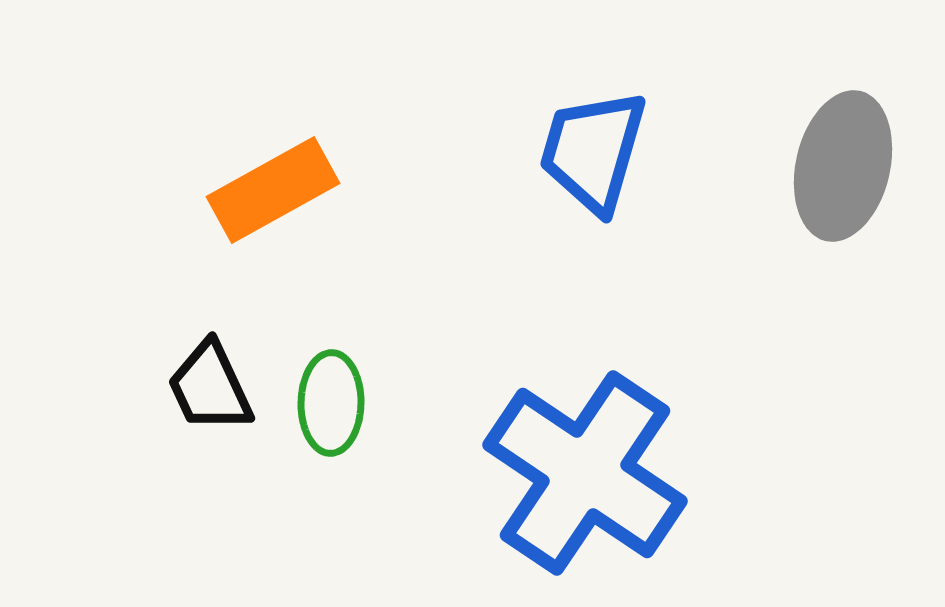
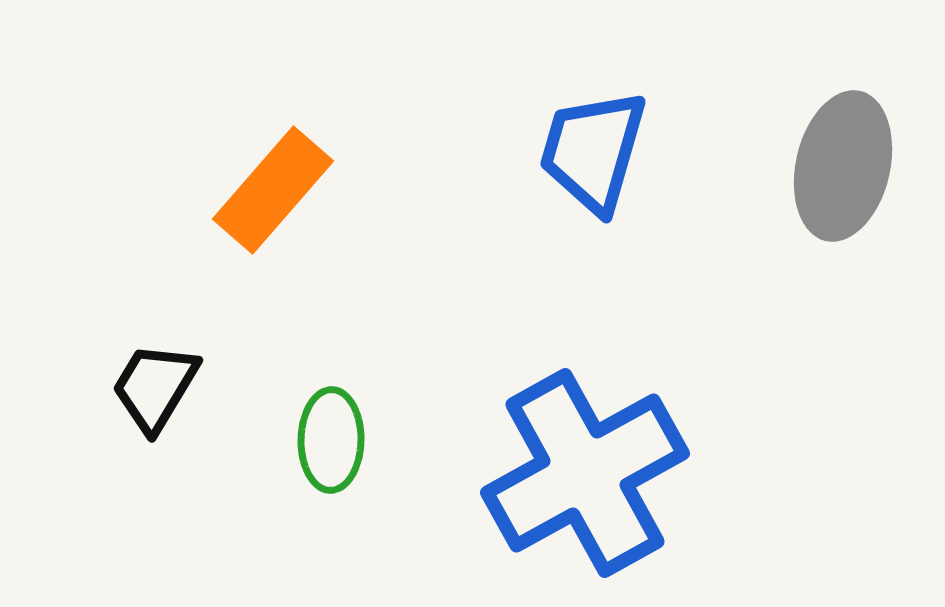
orange rectangle: rotated 20 degrees counterclockwise
black trapezoid: moved 55 px left; rotated 56 degrees clockwise
green ellipse: moved 37 px down
blue cross: rotated 27 degrees clockwise
